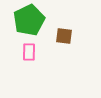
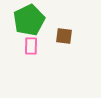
pink rectangle: moved 2 px right, 6 px up
